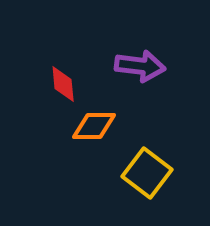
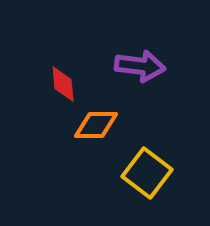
orange diamond: moved 2 px right, 1 px up
